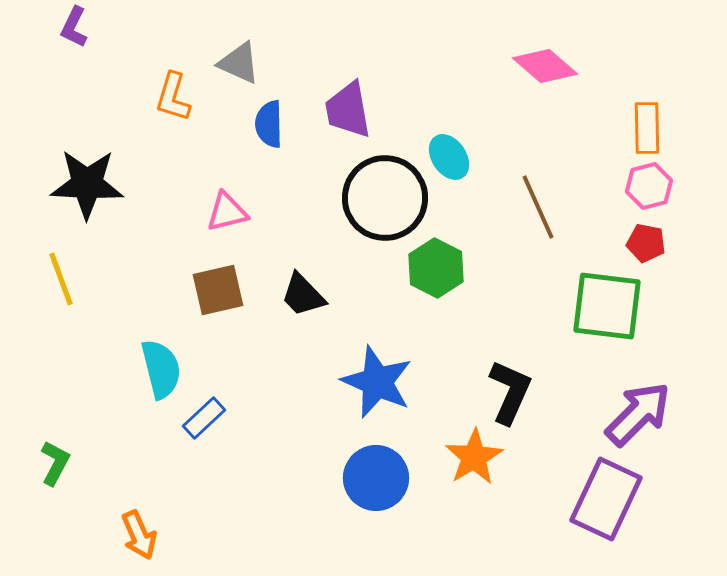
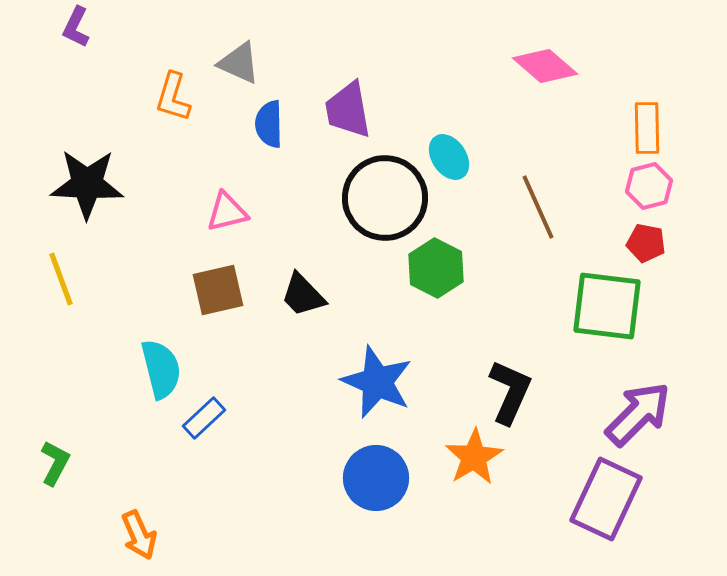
purple L-shape: moved 2 px right
